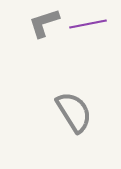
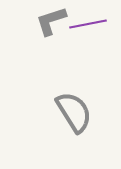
gray L-shape: moved 7 px right, 2 px up
